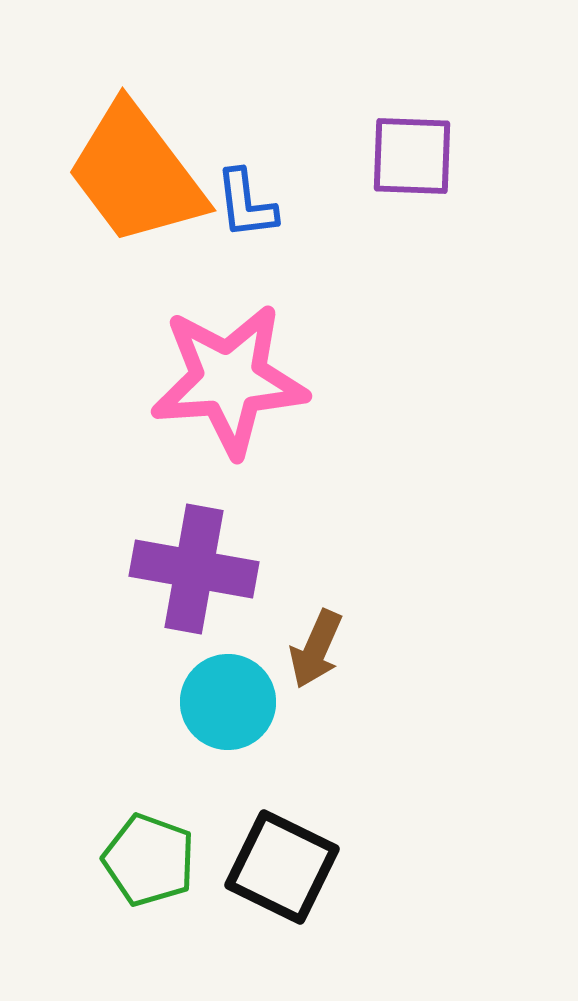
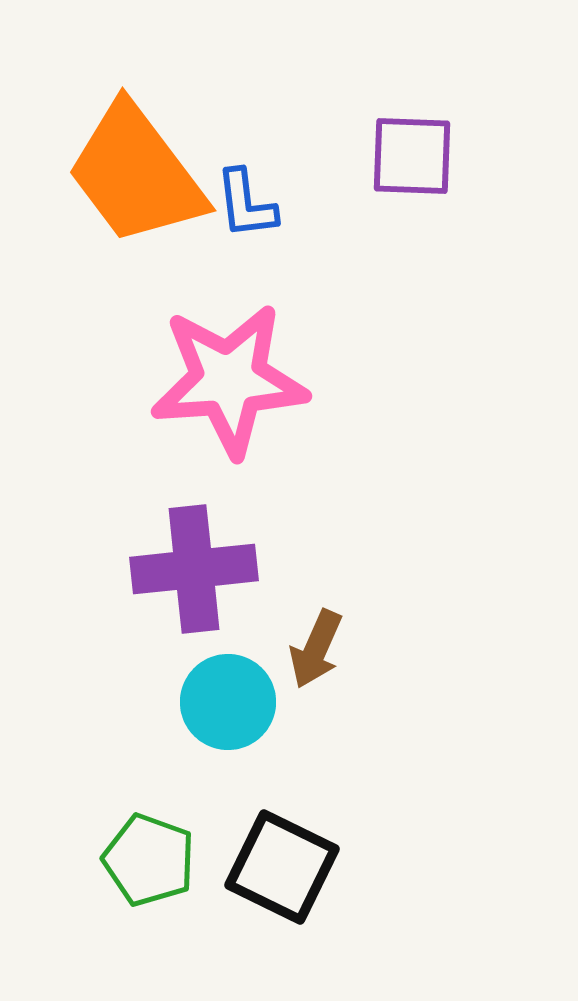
purple cross: rotated 16 degrees counterclockwise
